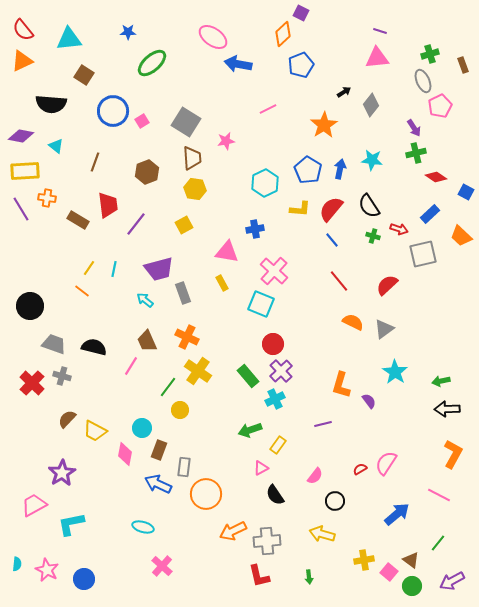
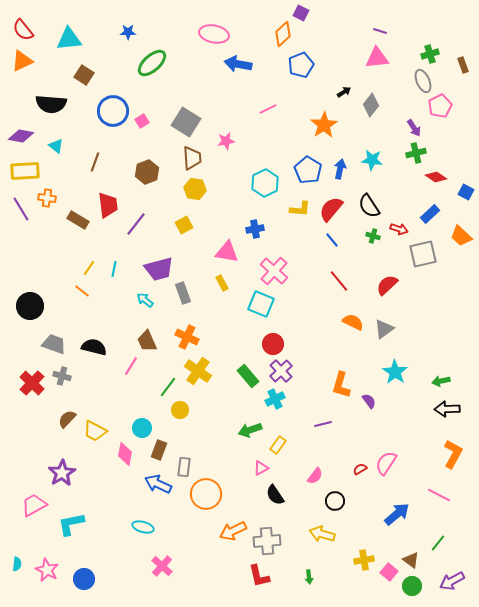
pink ellipse at (213, 37): moved 1 px right, 3 px up; rotated 24 degrees counterclockwise
